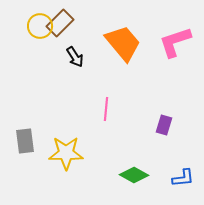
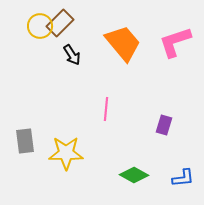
black arrow: moved 3 px left, 2 px up
